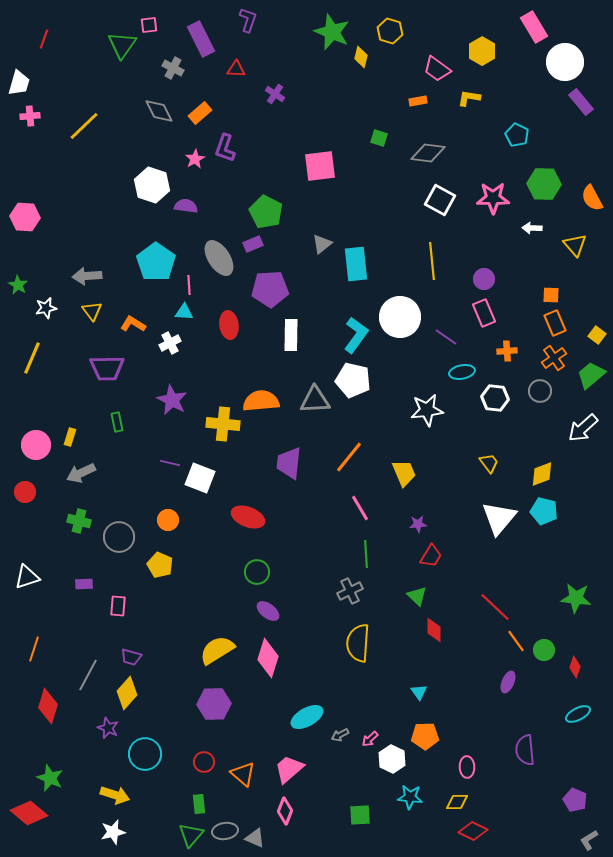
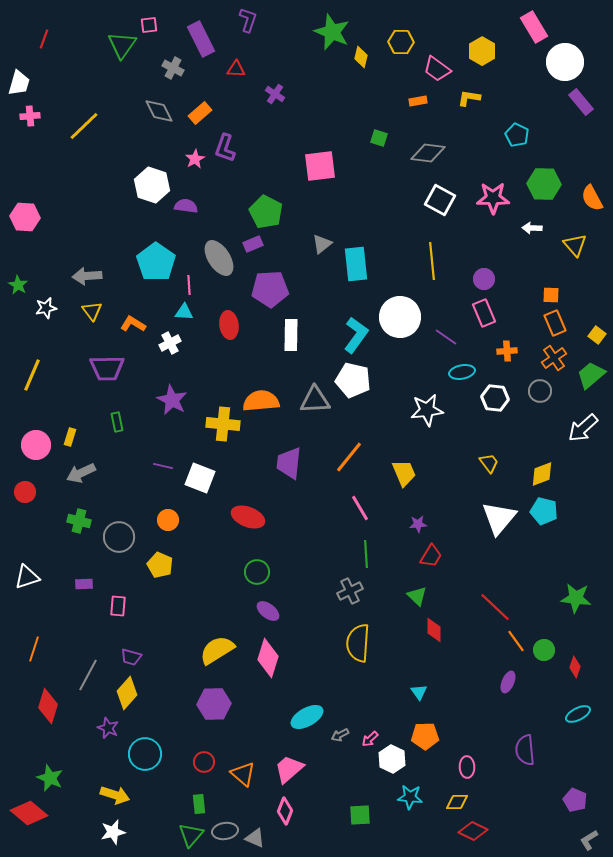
yellow hexagon at (390, 31): moved 11 px right, 11 px down; rotated 15 degrees counterclockwise
yellow line at (32, 358): moved 17 px down
purple line at (170, 463): moved 7 px left, 3 px down
